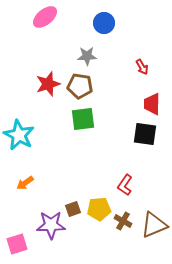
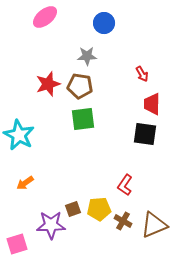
red arrow: moved 7 px down
